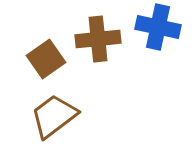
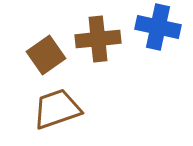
brown square: moved 4 px up
brown trapezoid: moved 3 px right, 7 px up; rotated 18 degrees clockwise
